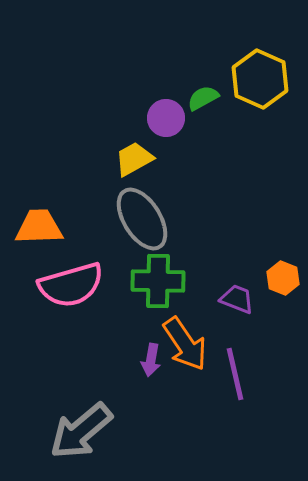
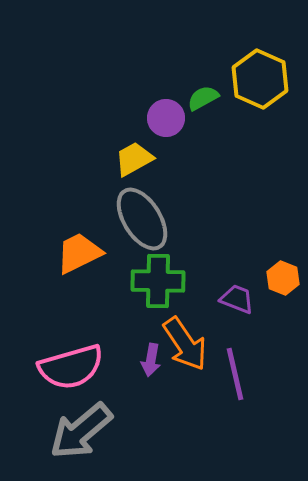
orange trapezoid: moved 40 px right, 26 px down; rotated 24 degrees counterclockwise
pink semicircle: moved 82 px down
